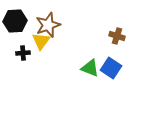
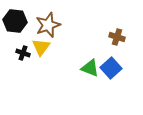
black hexagon: rotated 10 degrees clockwise
brown cross: moved 1 px down
yellow triangle: moved 6 px down
black cross: rotated 24 degrees clockwise
blue square: rotated 15 degrees clockwise
